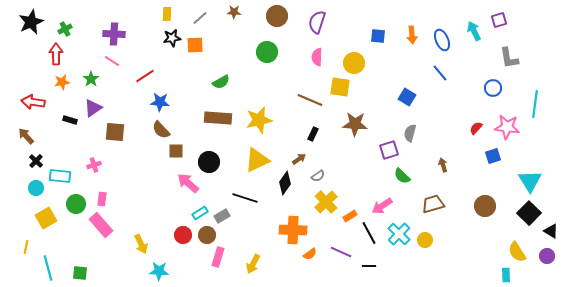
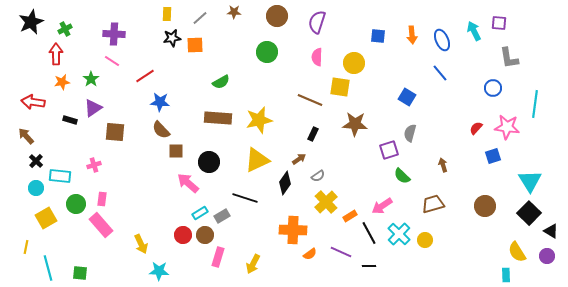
purple square at (499, 20): moved 3 px down; rotated 21 degrees clockwise
brown circle at (207, 235): moved 2 px left
